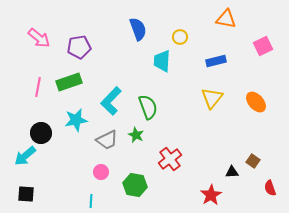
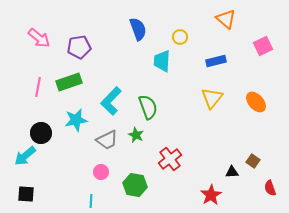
orange triangle: rotated 30 degrees clockwise
